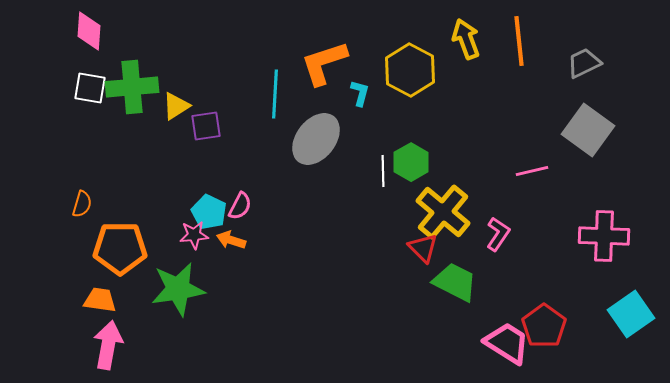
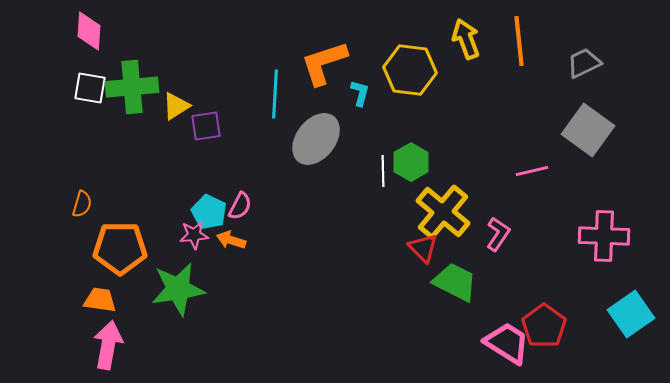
yellow hexagon: rotated 21 degrees counterclockwise
